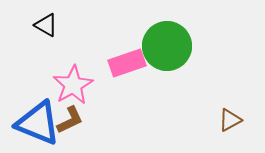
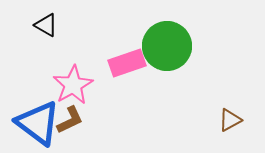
blue triangle: rotated 15 degrees clockwise
